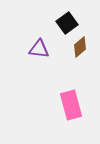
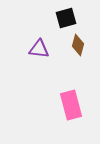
black square: moved 1 px left, 5 px up; rotated 20 degrees clockwise
brown diamond: moved 2 px left, 2 px up; rotated 35 degrees counterclockwise
